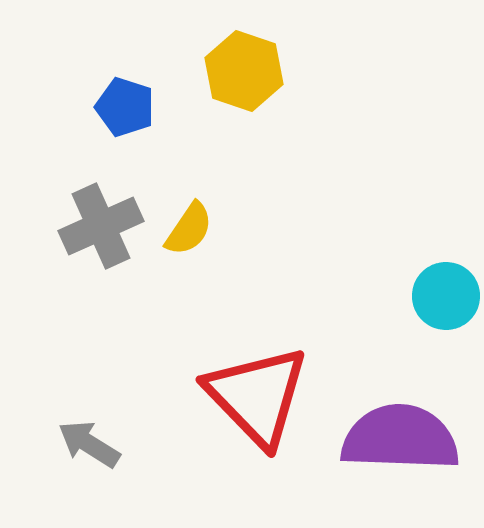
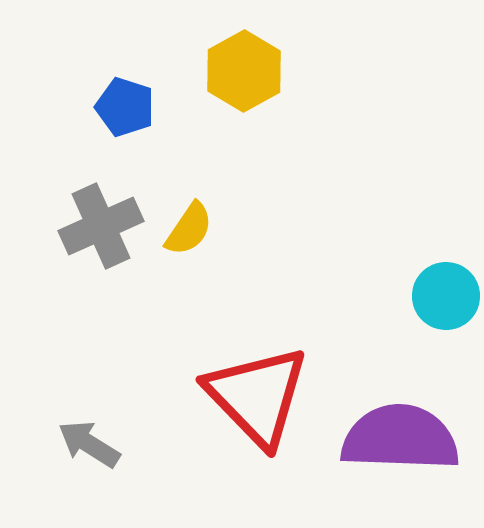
yellow hexagon: rotated 12 degrees clockwise
